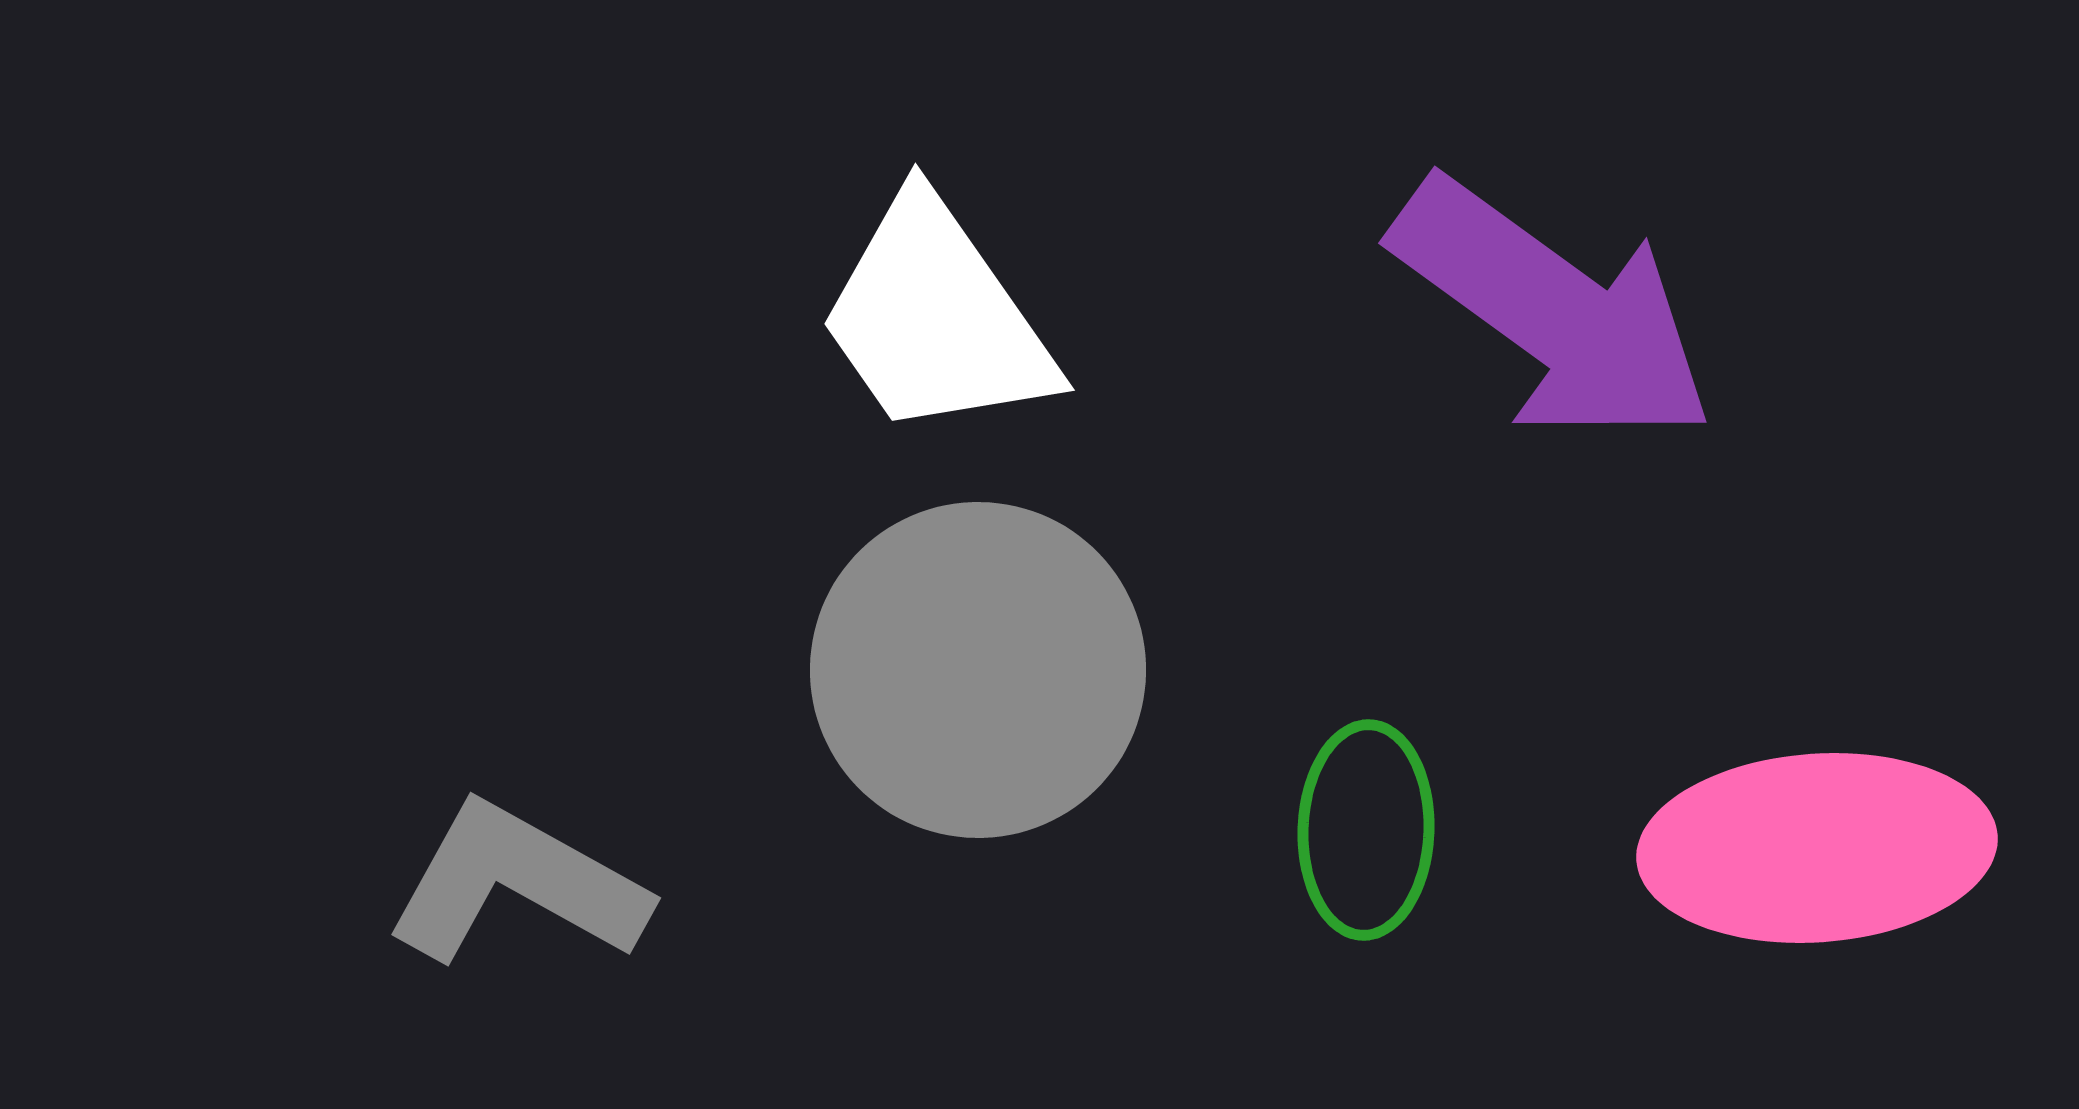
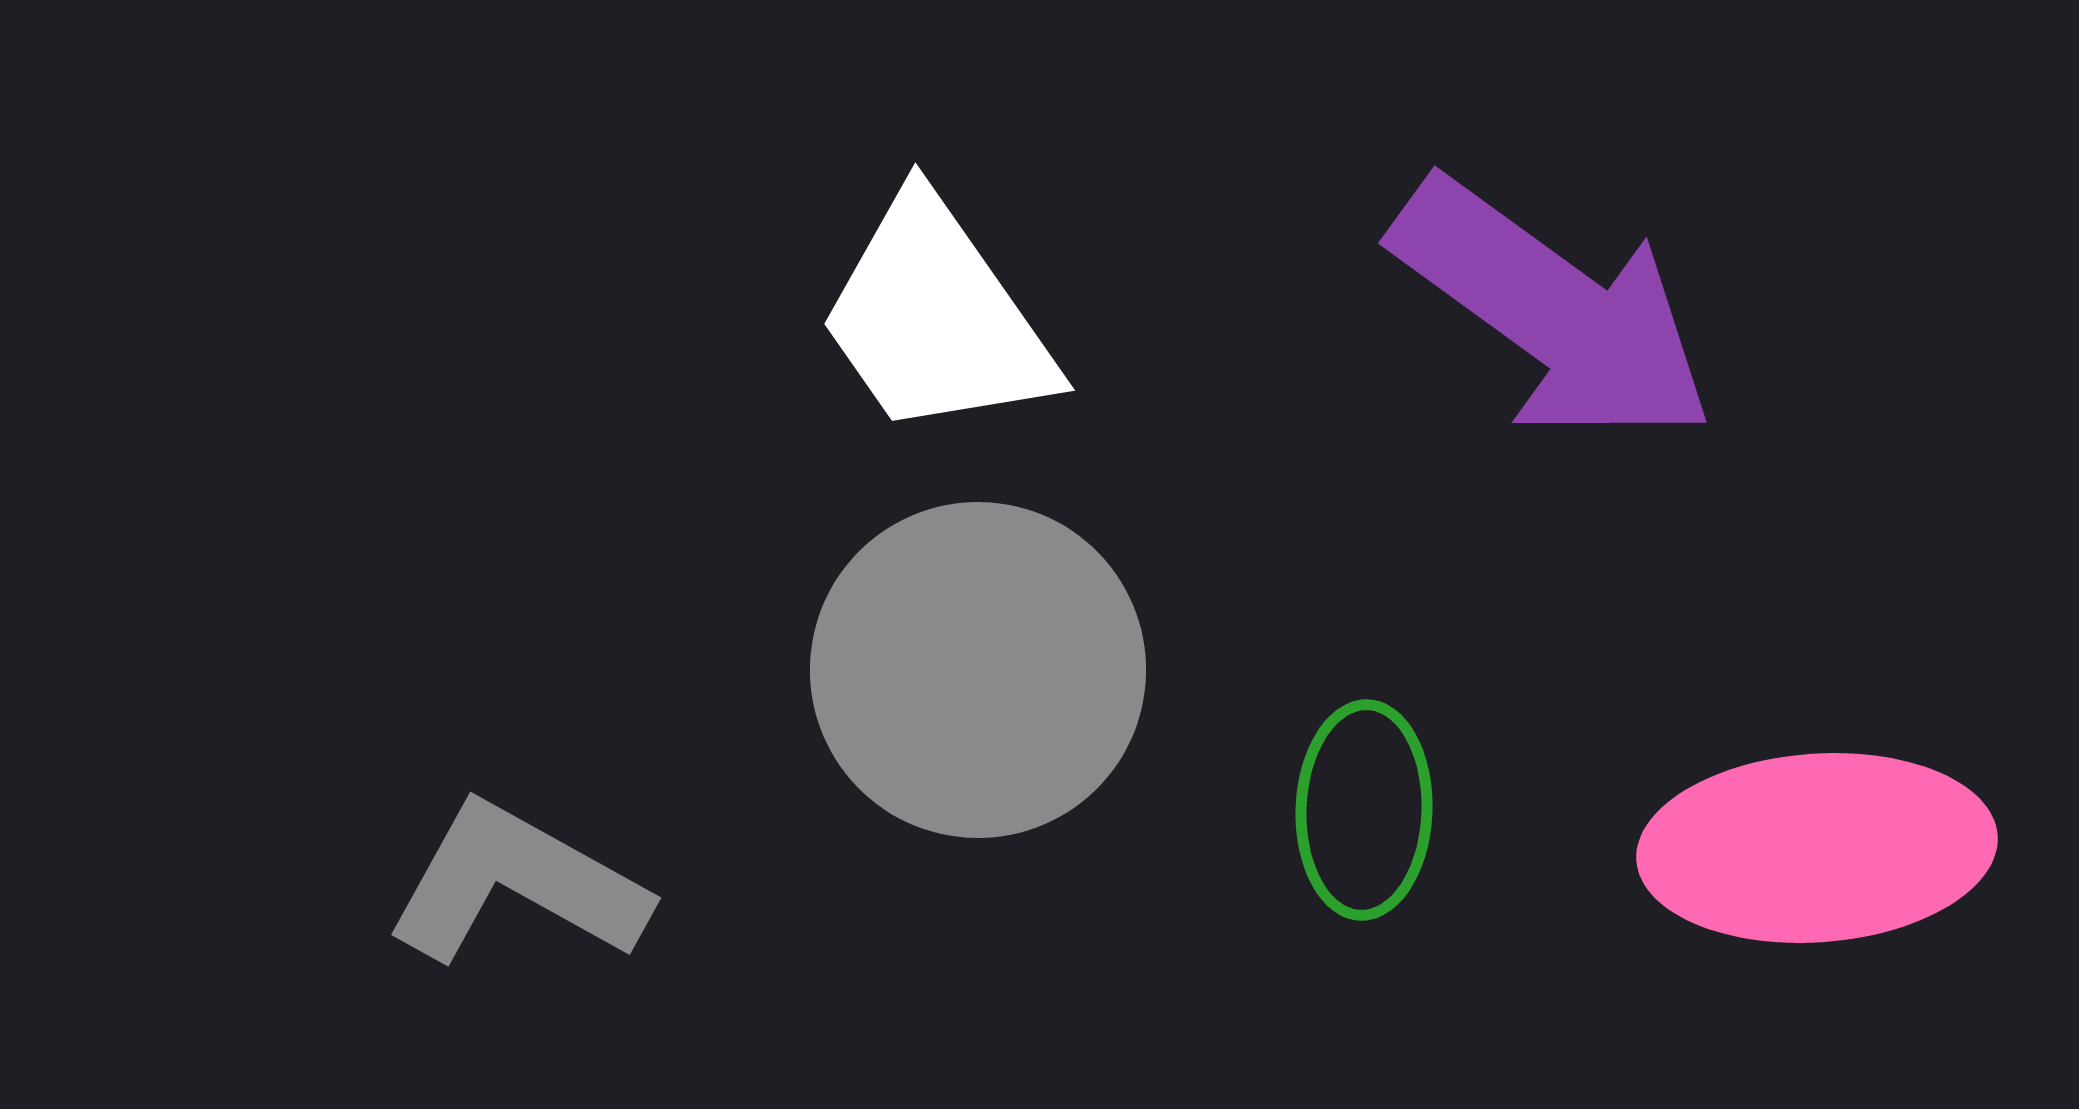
green ellipse: moved 2 px left, 20 px up
